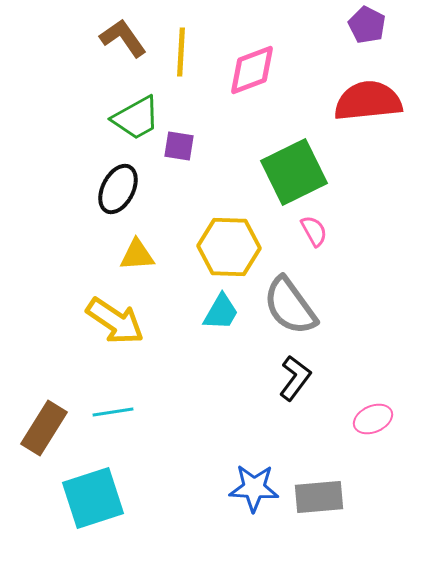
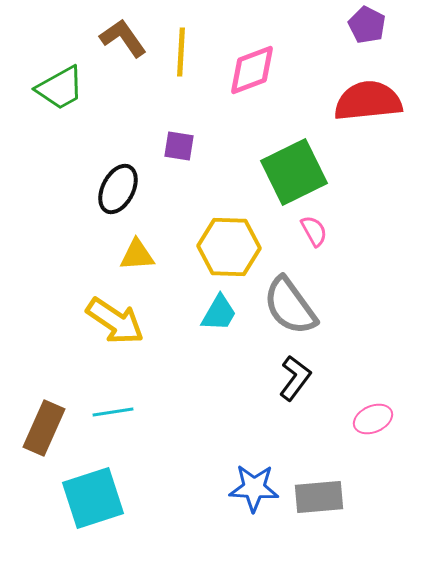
green trapezoid: moved 76 px left, 30 px up
cyan trapezoid: moved 2 px left, 1 px down
brown rectangle: rotated 8 degrees counterclockwise
